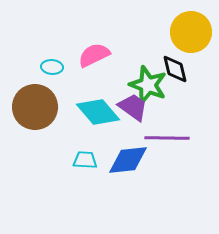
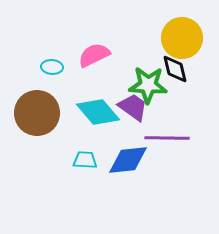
yellow circle: moved 9 px left, 6 px down
green star: rotated 18 degrees counterclockwise
brown circle: moved 2 px right, 6 px down
